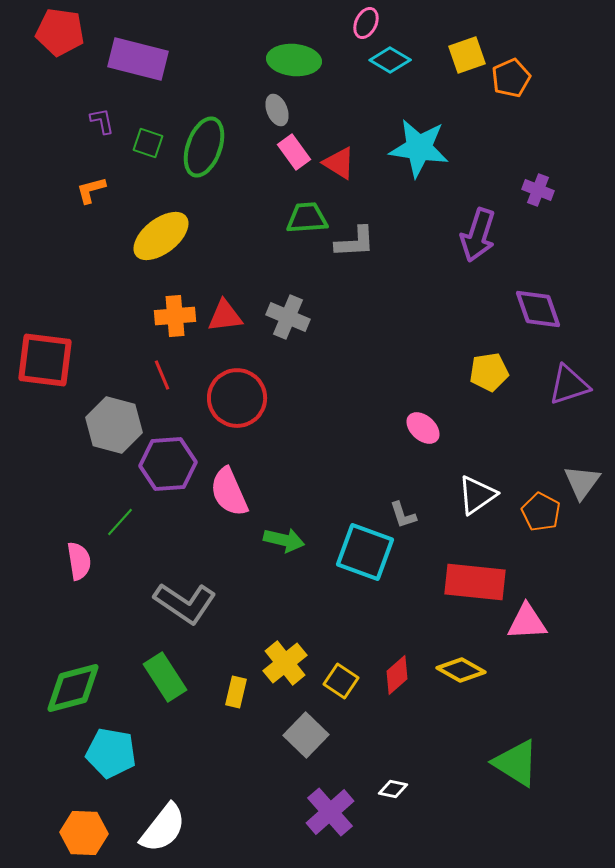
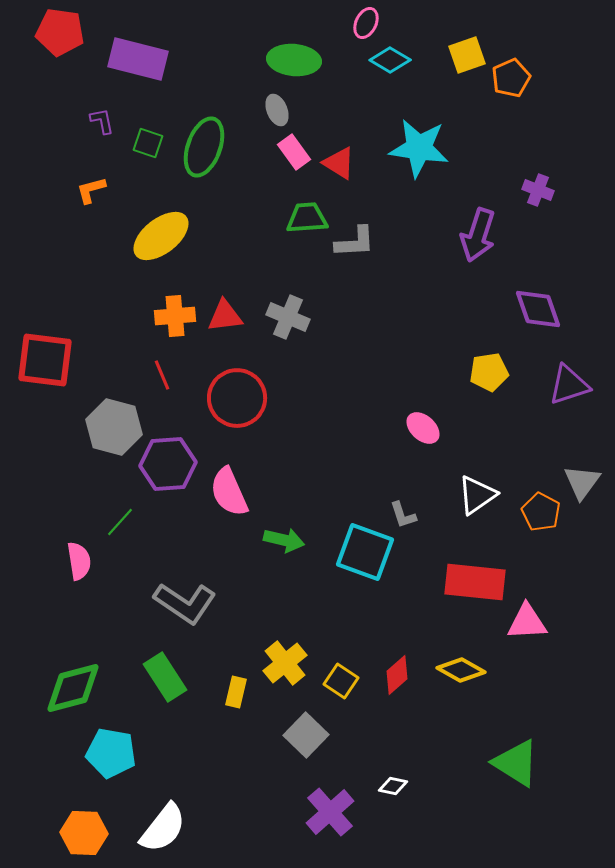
gray hexagon at (114, 425): moved 2 px down
white diamond at (393, 789): moved 3 px up
